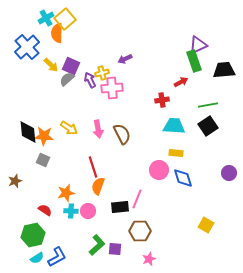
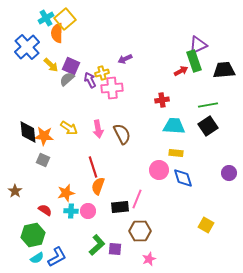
red arrow at (181, 82): moved 11 px up
brown star at (15, 181): moved 10 px down; rotated 16 degrees counterclockwise
